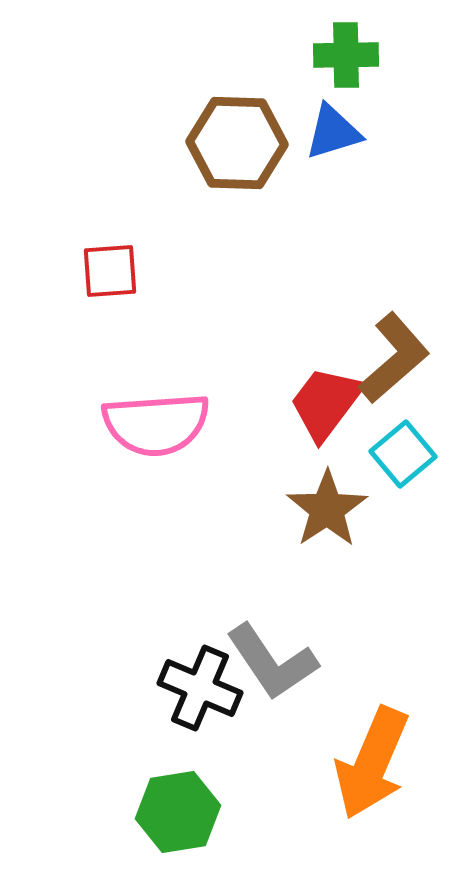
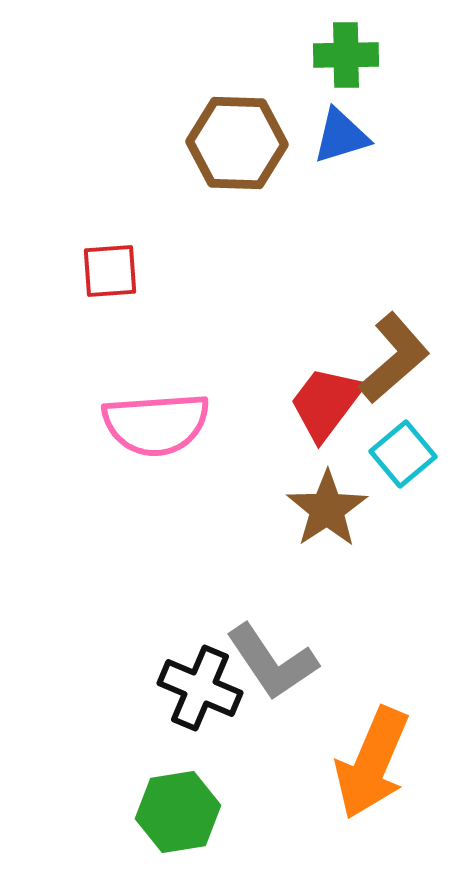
blue triangle: moved 8 px right, 4 px down
